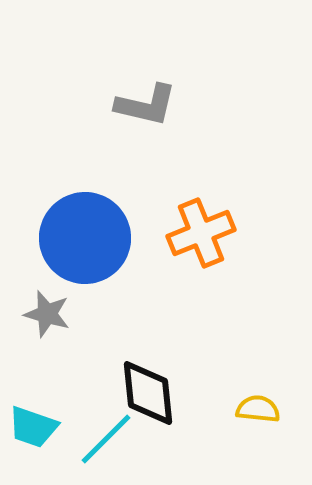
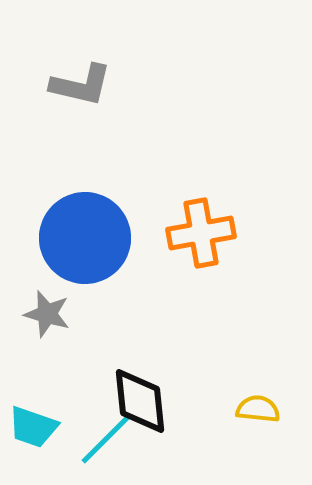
gray L-shape: moved 65 px left, 20 px up
orange cross: rotated 12 degrees clockwise
black diamond: moved 8 px left, 8 px down
